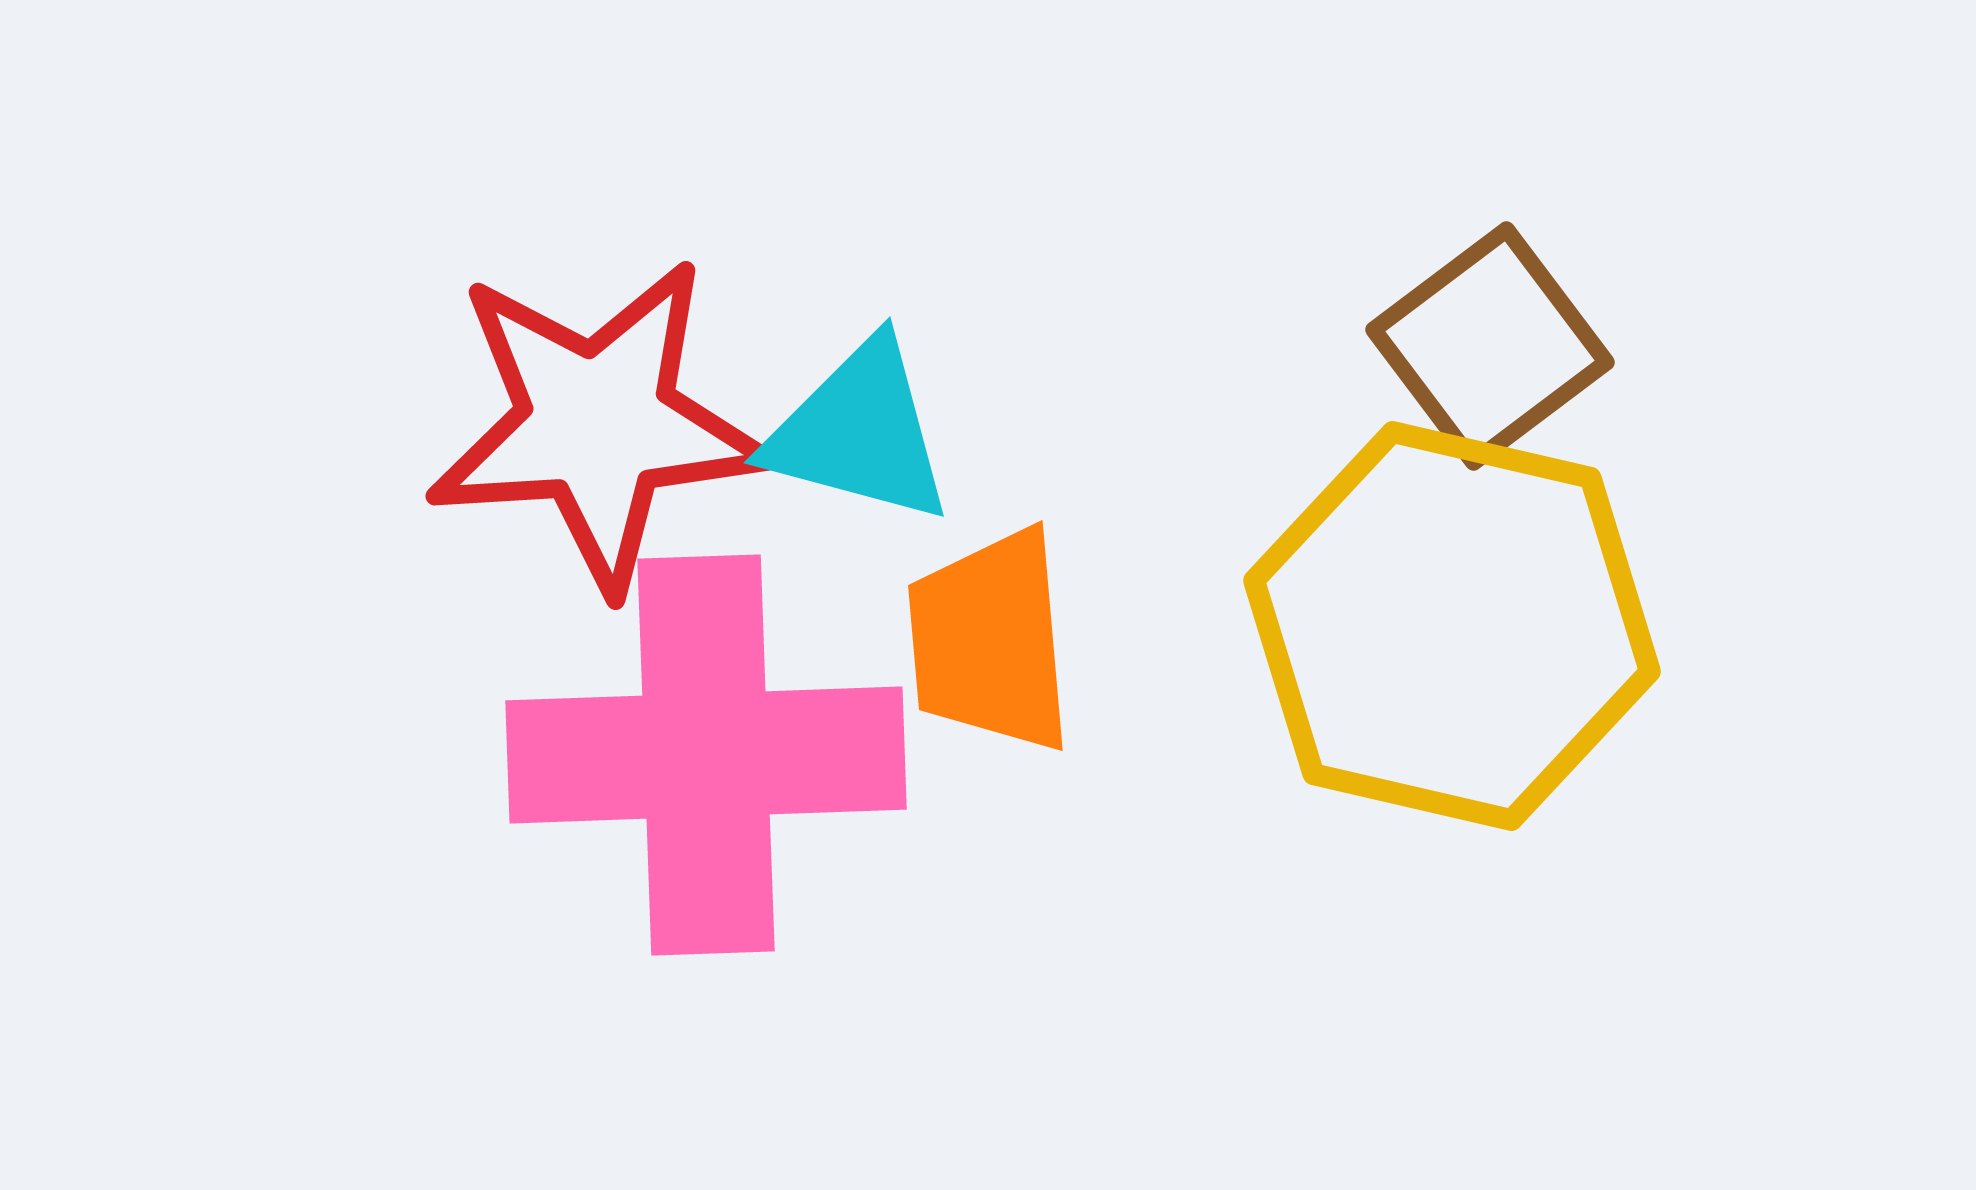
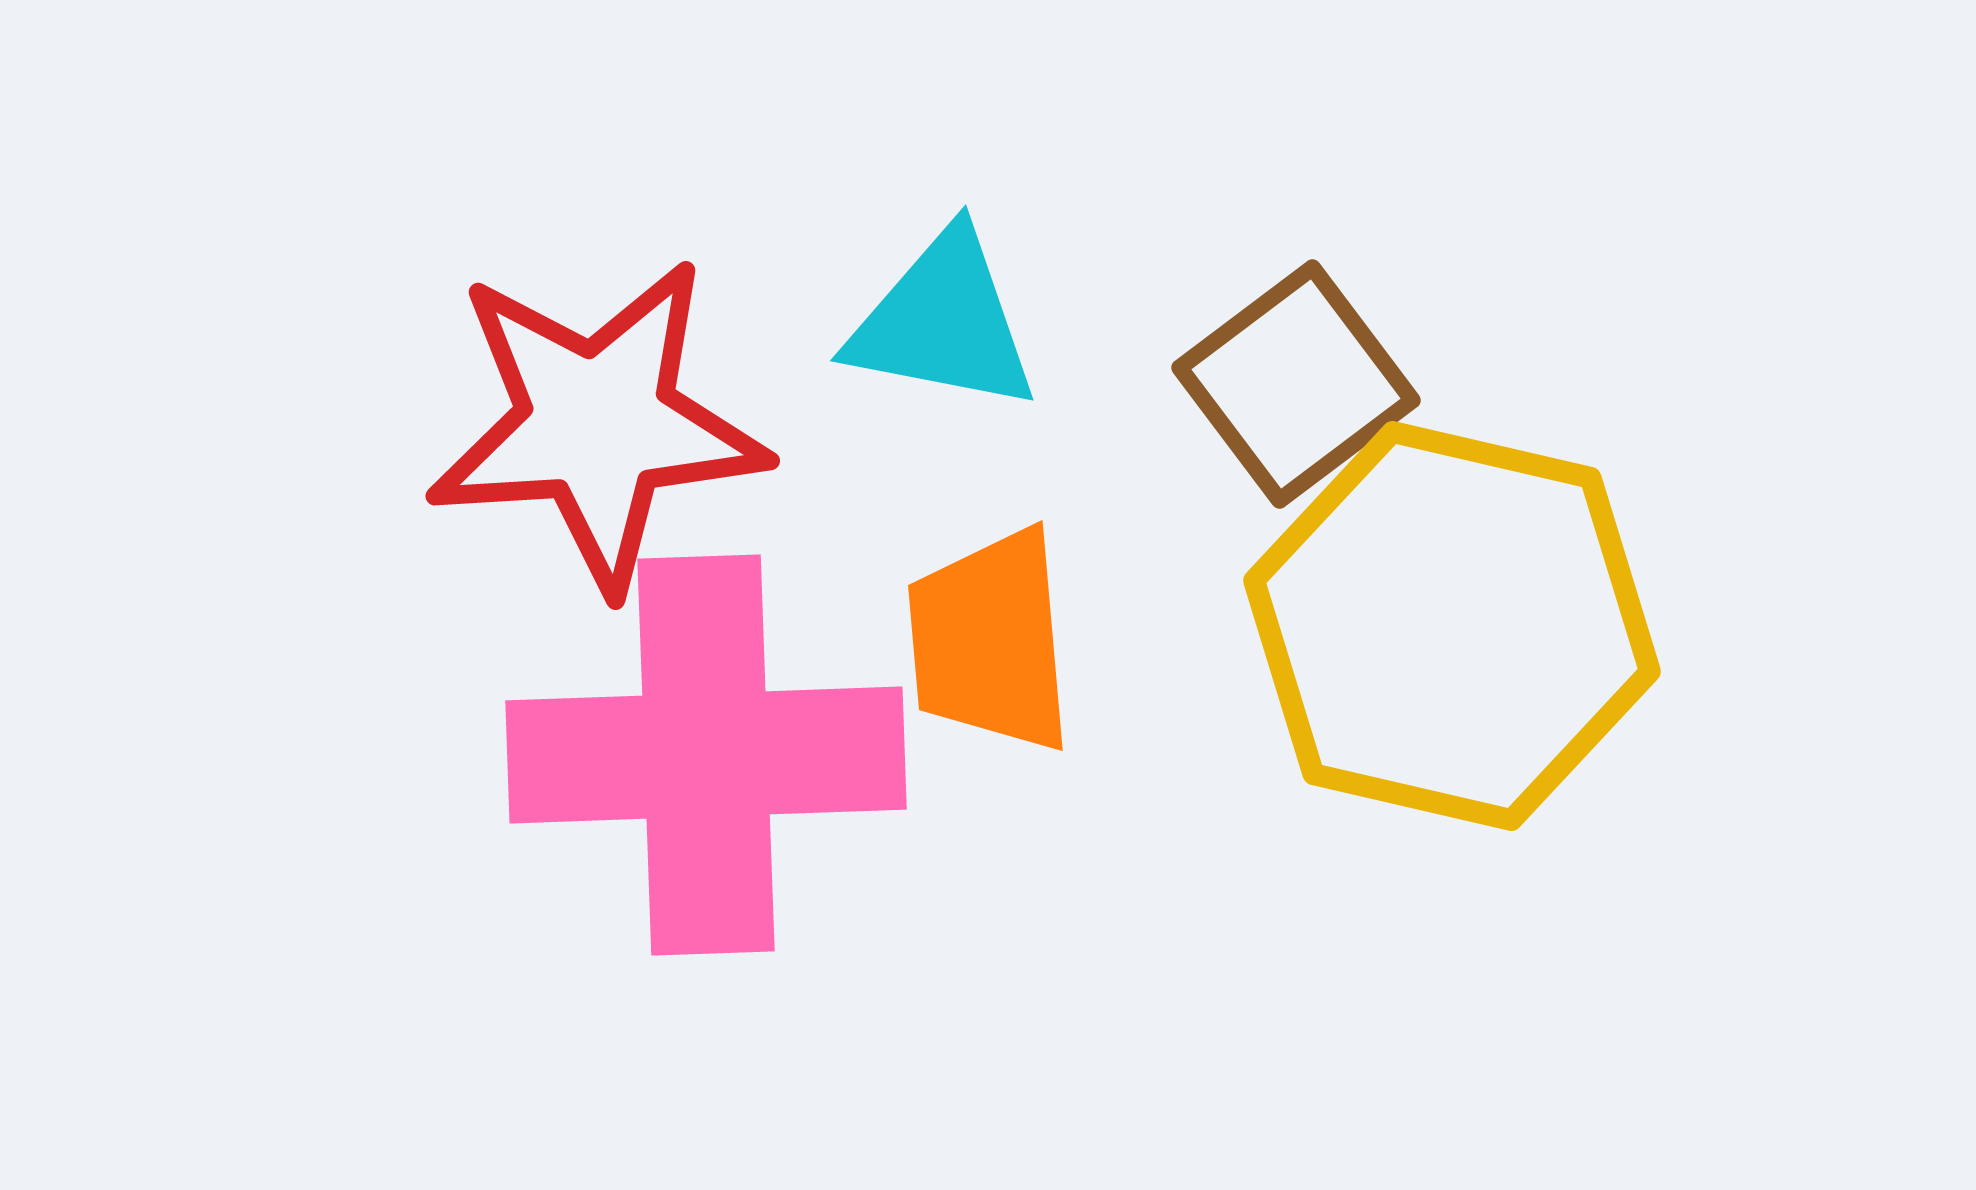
brown square: moved 194 px left, 38 px down
cyan triangle: moved 84 px right, 110 px up; rotated 4 degrees counterclockwise
